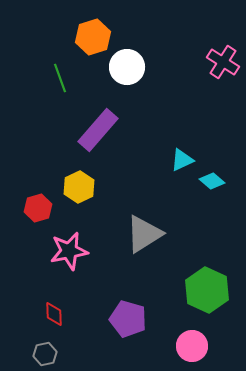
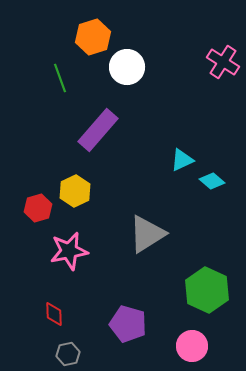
yellow hexagon: moved 4 px left, 4 px down
gray triangle: moved 3 px right
purple pentagon: moved 5 px down
gray hexagon: moved 23 px right
